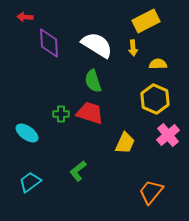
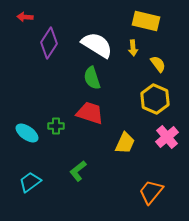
yellow rectangle: rotated 40 degrees clockwise
purple diamond: rotated 36 degrees clockwise
yellow semicircle: rotated 54 degrees clockwise
green semicircle: moved 1 px left, 3 px up
green cross: moved 5 px left, 12 px down
pink cross: moved 1 px left, 2 px down
